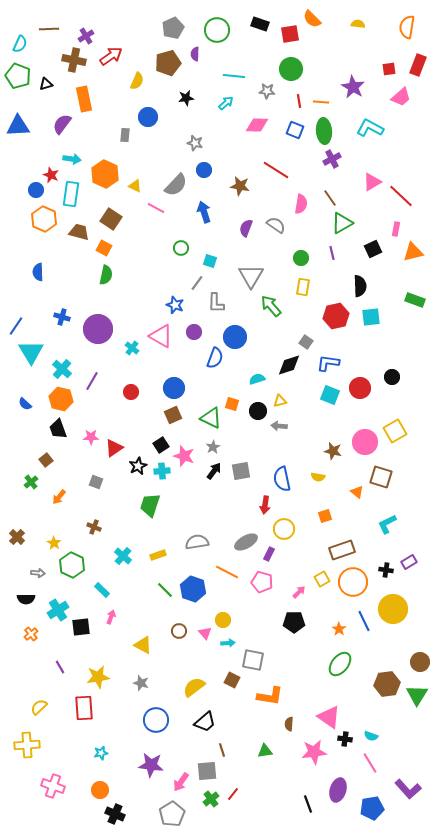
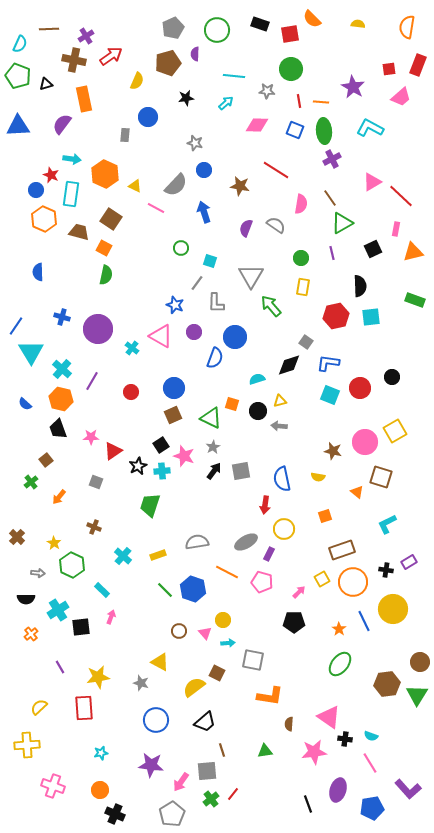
red triangle at (114, 448): moved 1 px left, 3 px down
yellow triangle at (143, 645): moved 17 px right, 17 px down
brown square at (232, 680): moved 15 px left, 7 px up
